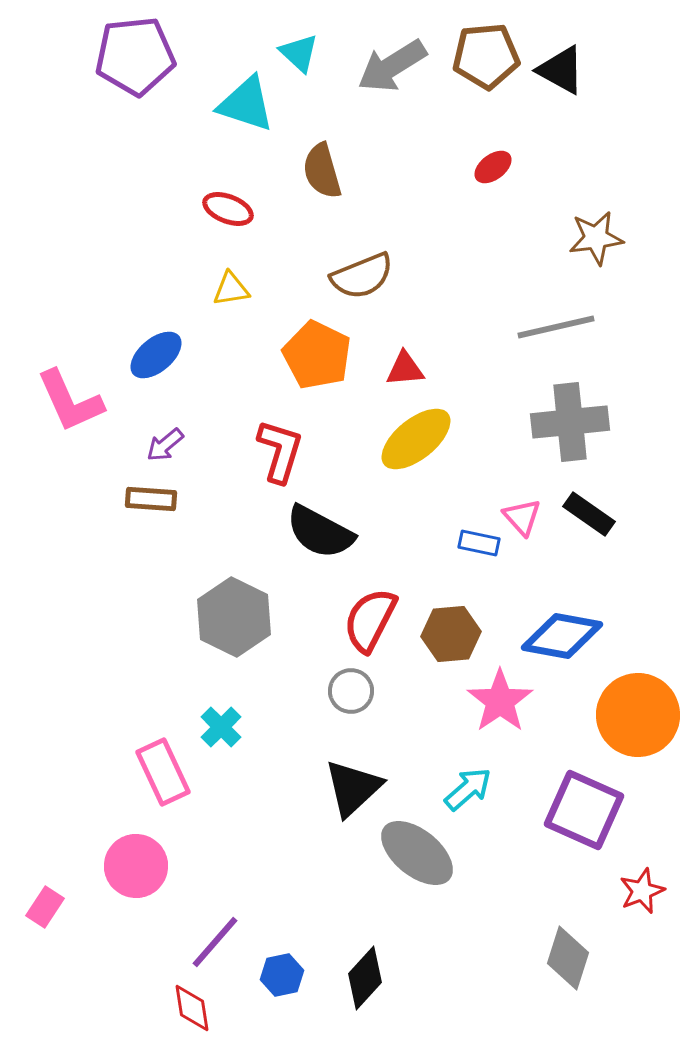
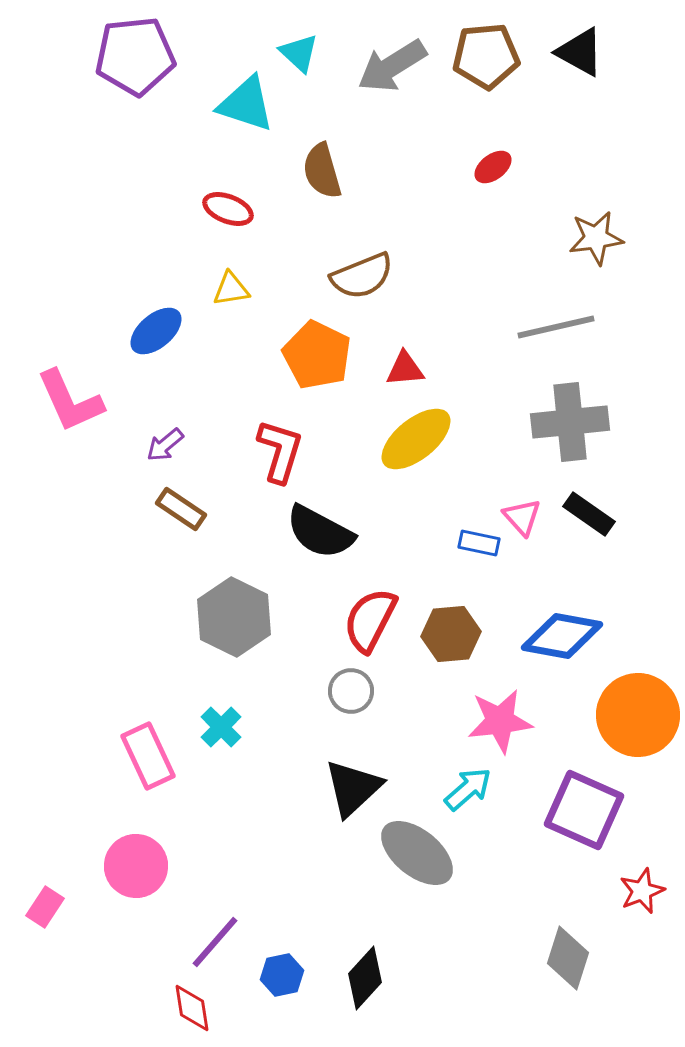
black triangle at (561, 70): moved 19 px right, 18 px up
blue ellipse at (156, 355): moved 24 px up
brown rectangle at (151, 499): moved 30 px right, 10 px down; rotated 30 degrees clockwise
pink star at (500, 701): moved 20 px down; rotated 28 degrees clockwise
pink rectangle at (163, 772): moved 15 px left, 16 px up
